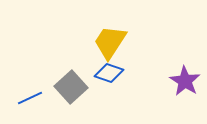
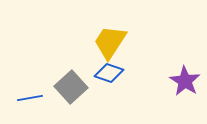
blue line: rotated 15 degrees clockwise
